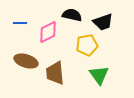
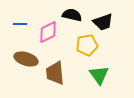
blue line: moved 1 px down
brown ellipse: moved 2 px up
